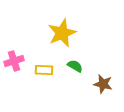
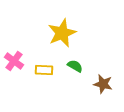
pink cross: rotated 36 degrees counterclockwise
